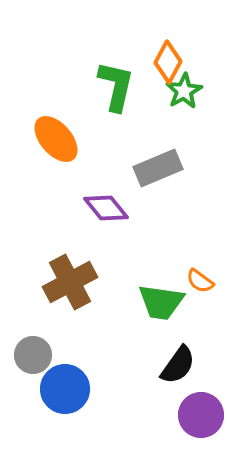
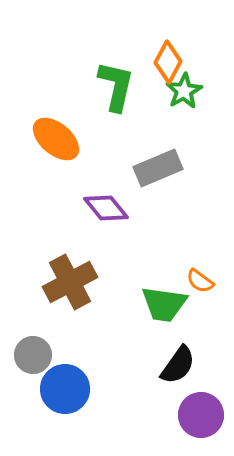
orange ellipse: rotated 9 degrees counterclockwise
green trapezoid: moved 3 px right, 2 px down
